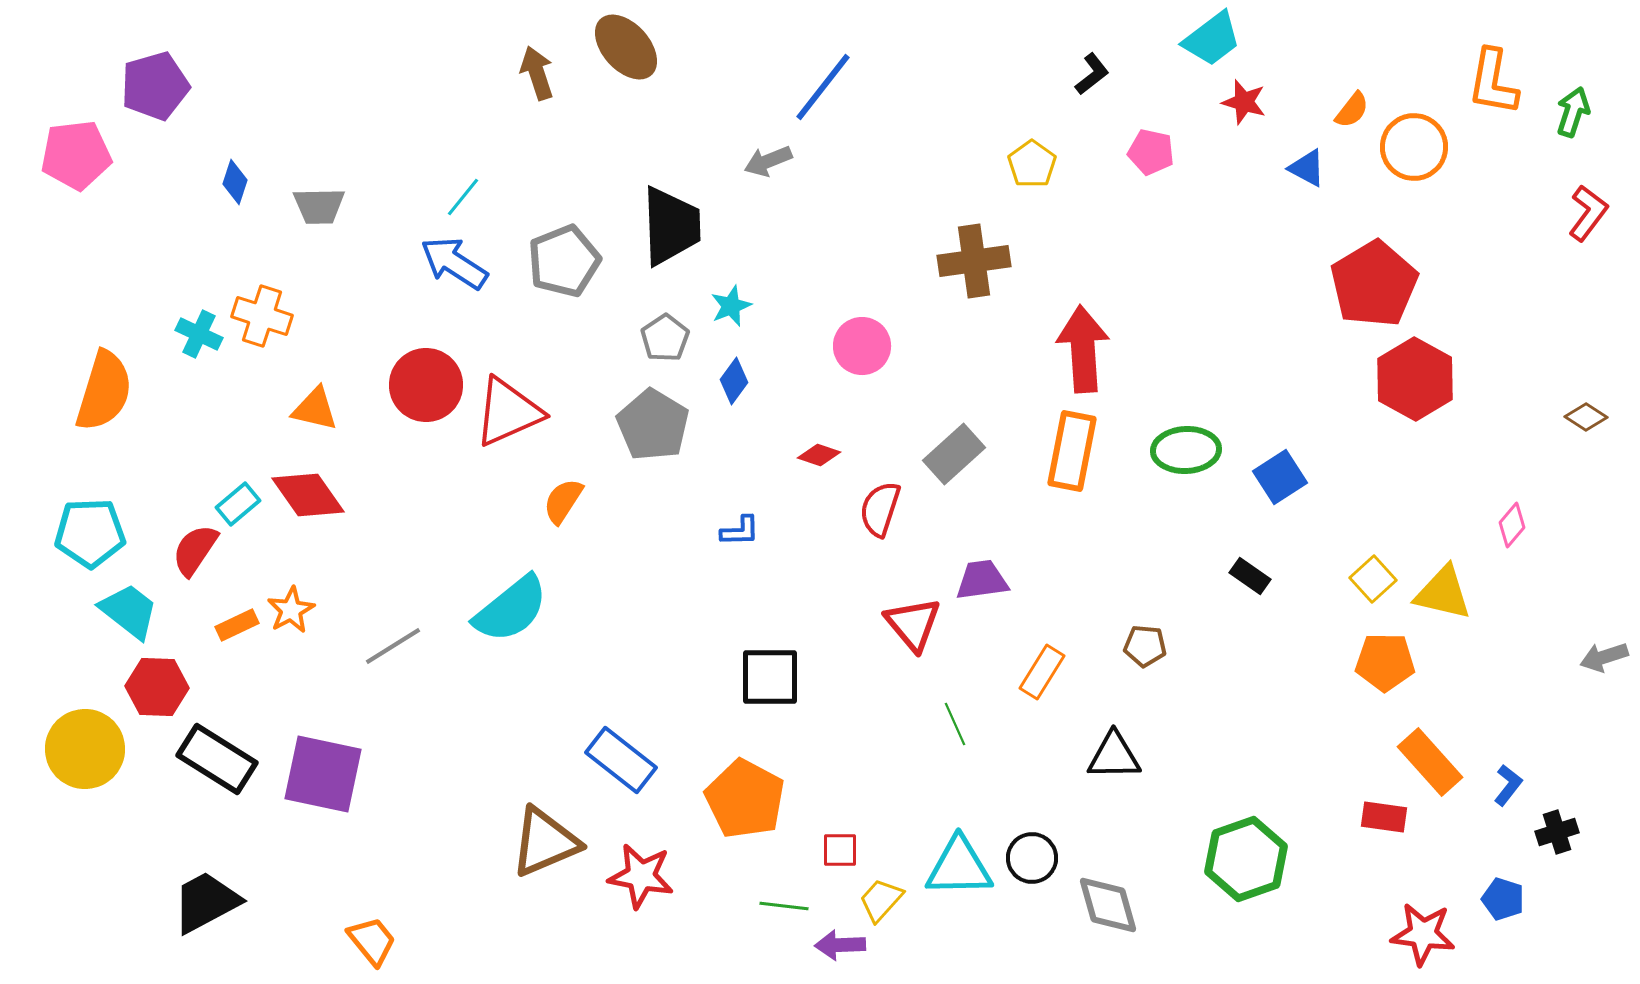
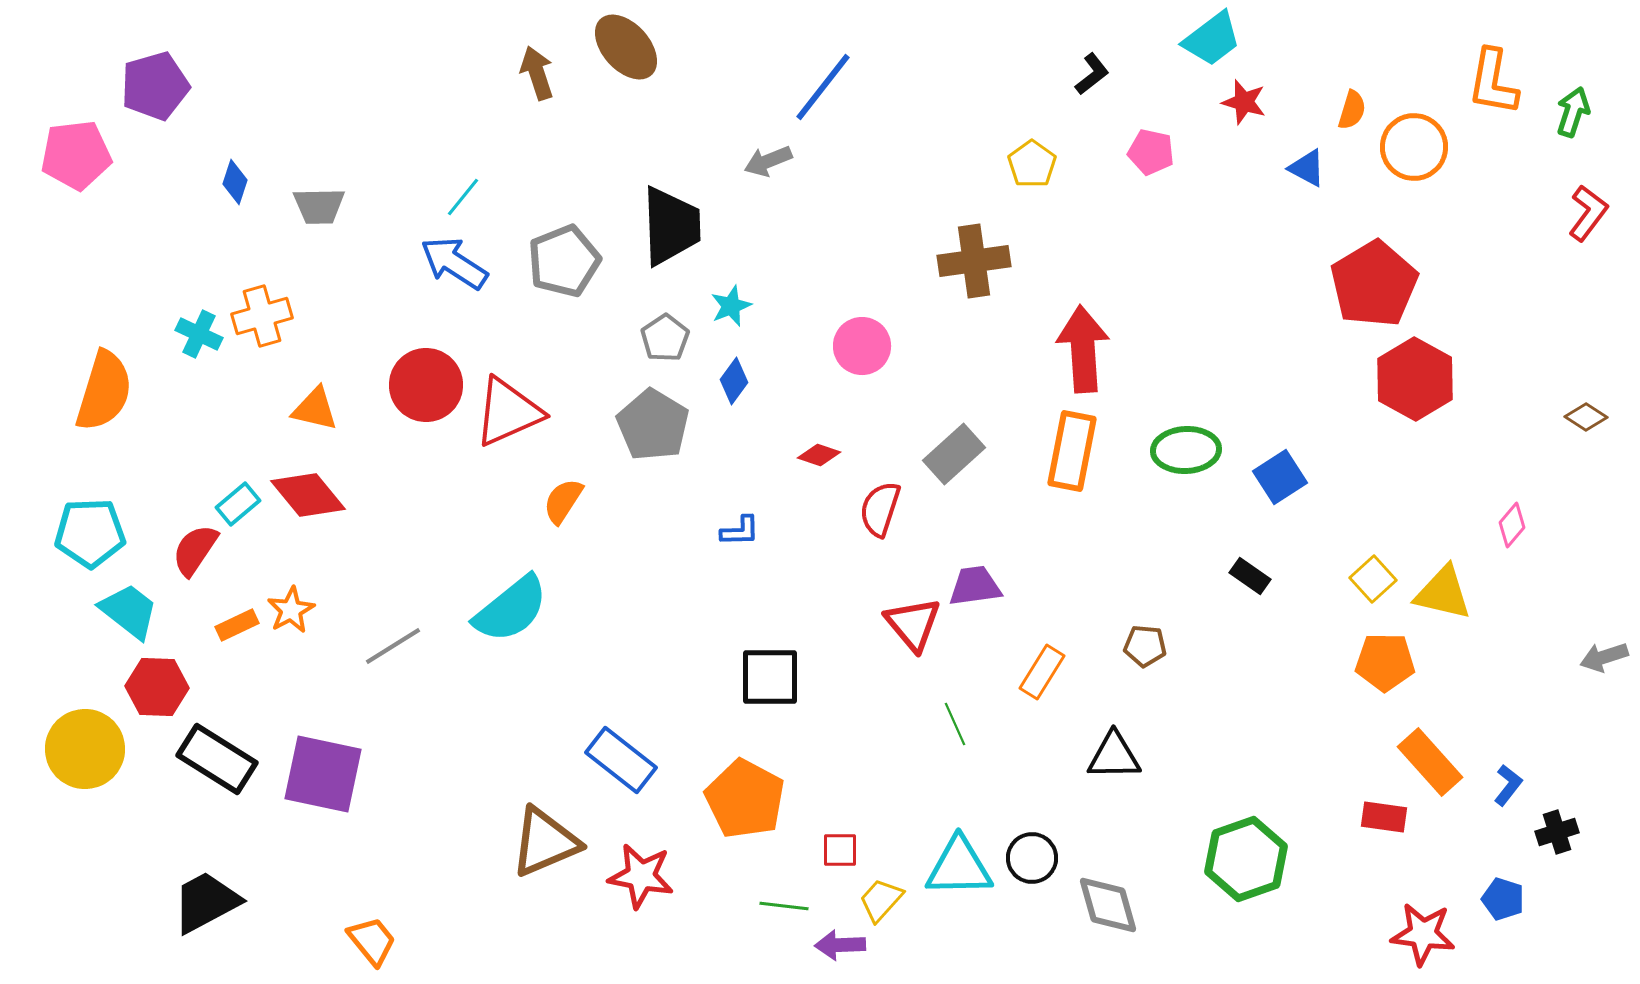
orange semicircle at (1352, 110): rotated 21 degrees counterclockwise
orange cross at (262, 316): rotated 34 degrees counterclockwise
red diamond at (308, 495): rotated 4 degrees counterclockwise
purple trapezoid at (982, 580): moved 7 px left, 6 px down
